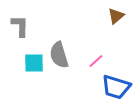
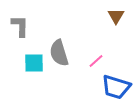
brown triangle: rotated 18 degrees counterclockwise
gray semicircle: moved 2 px up
